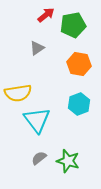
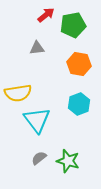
gray triangle: rotated 28 degrees clockwise
